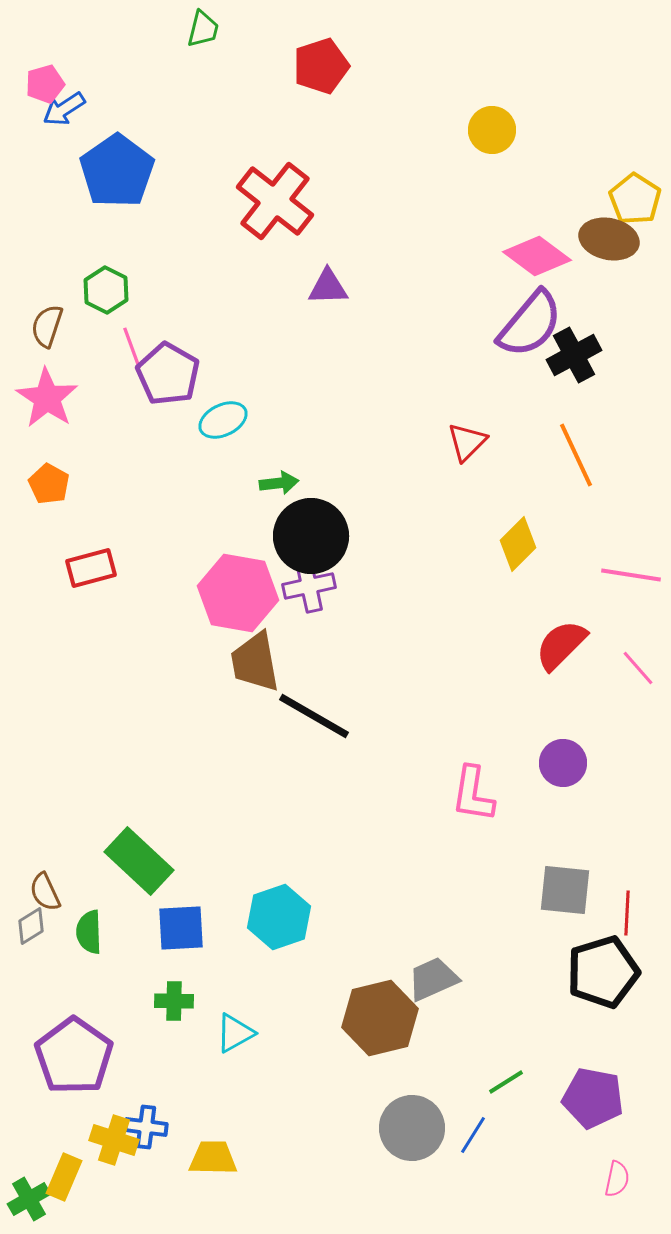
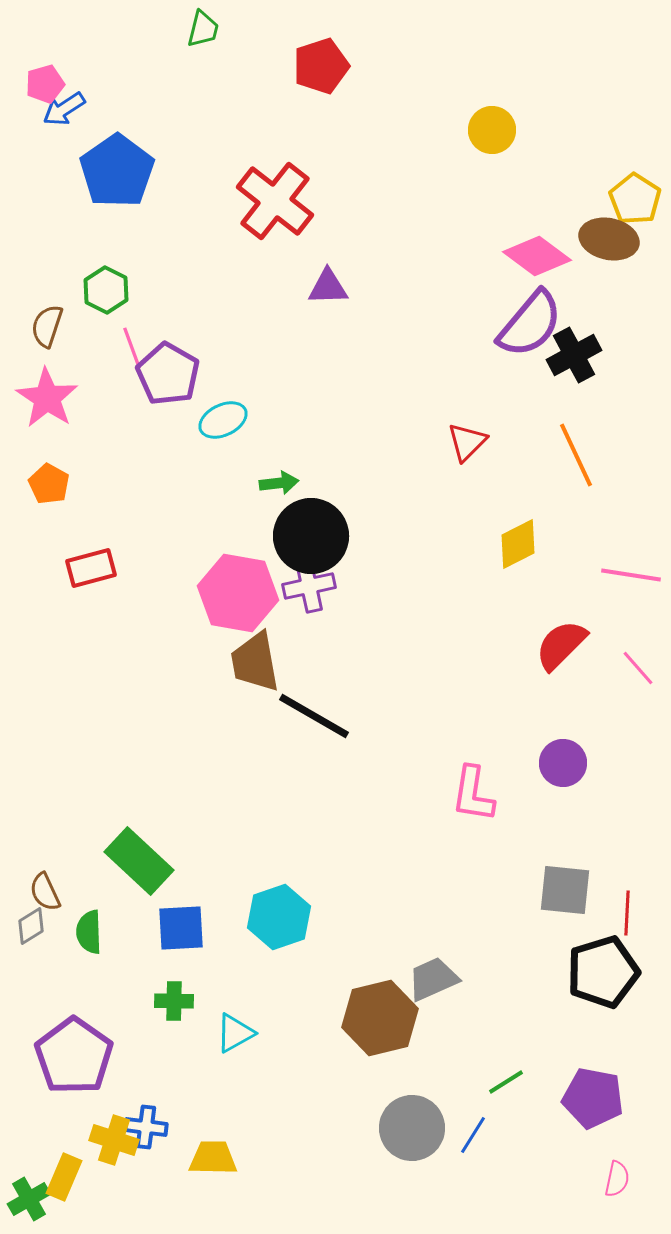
yellow diamond at (518, 544): rotated 18 degrees clockwise
